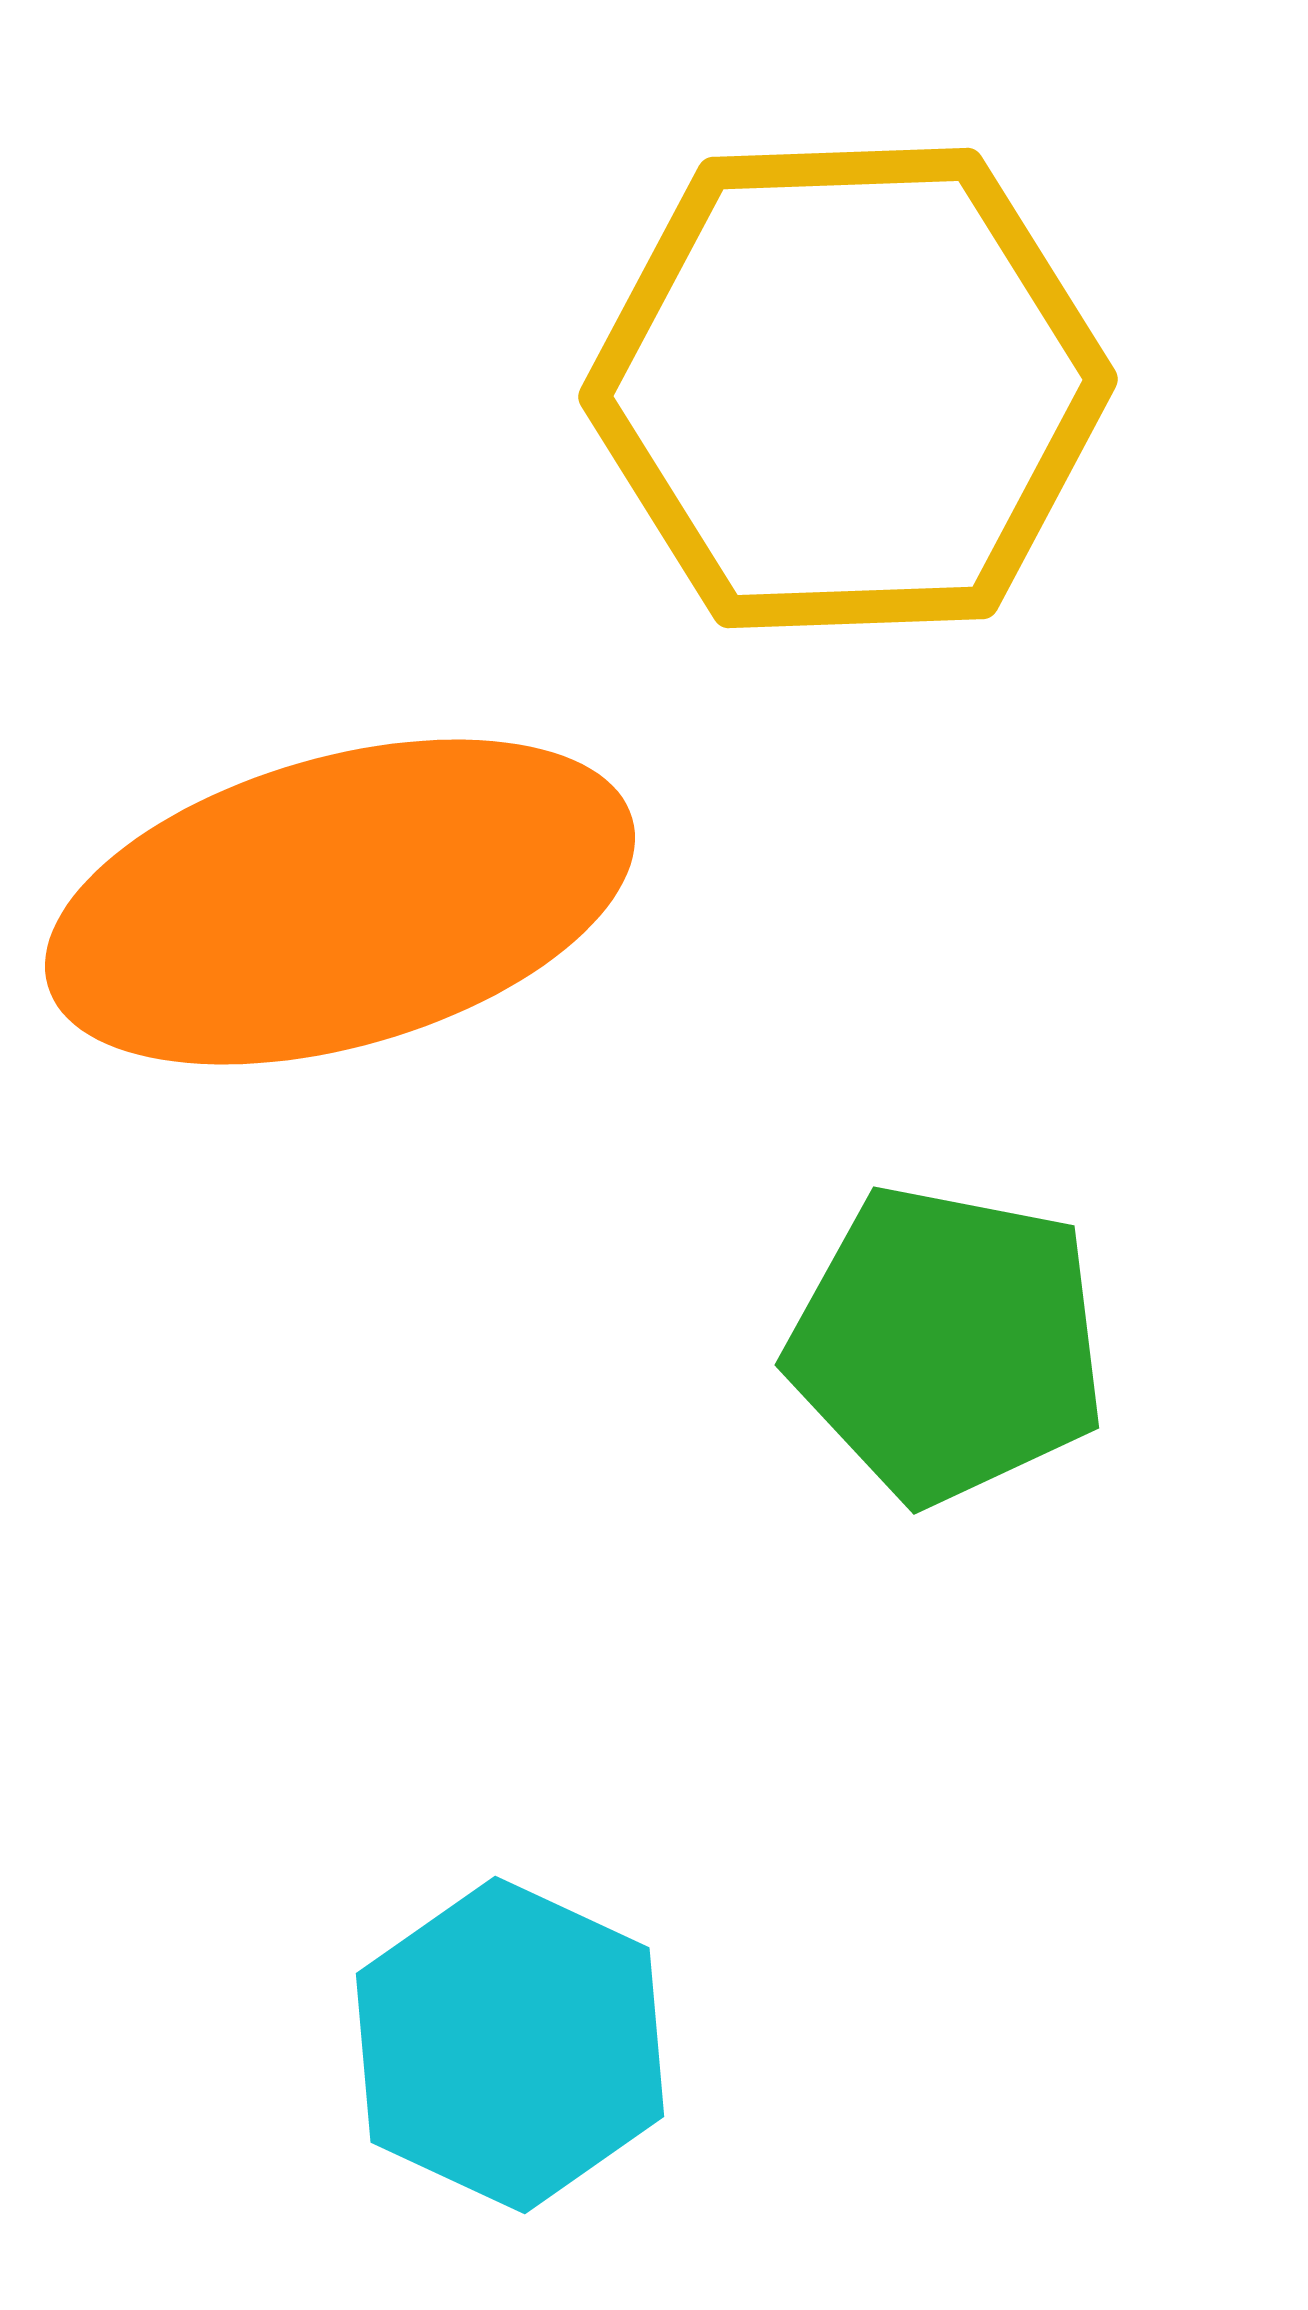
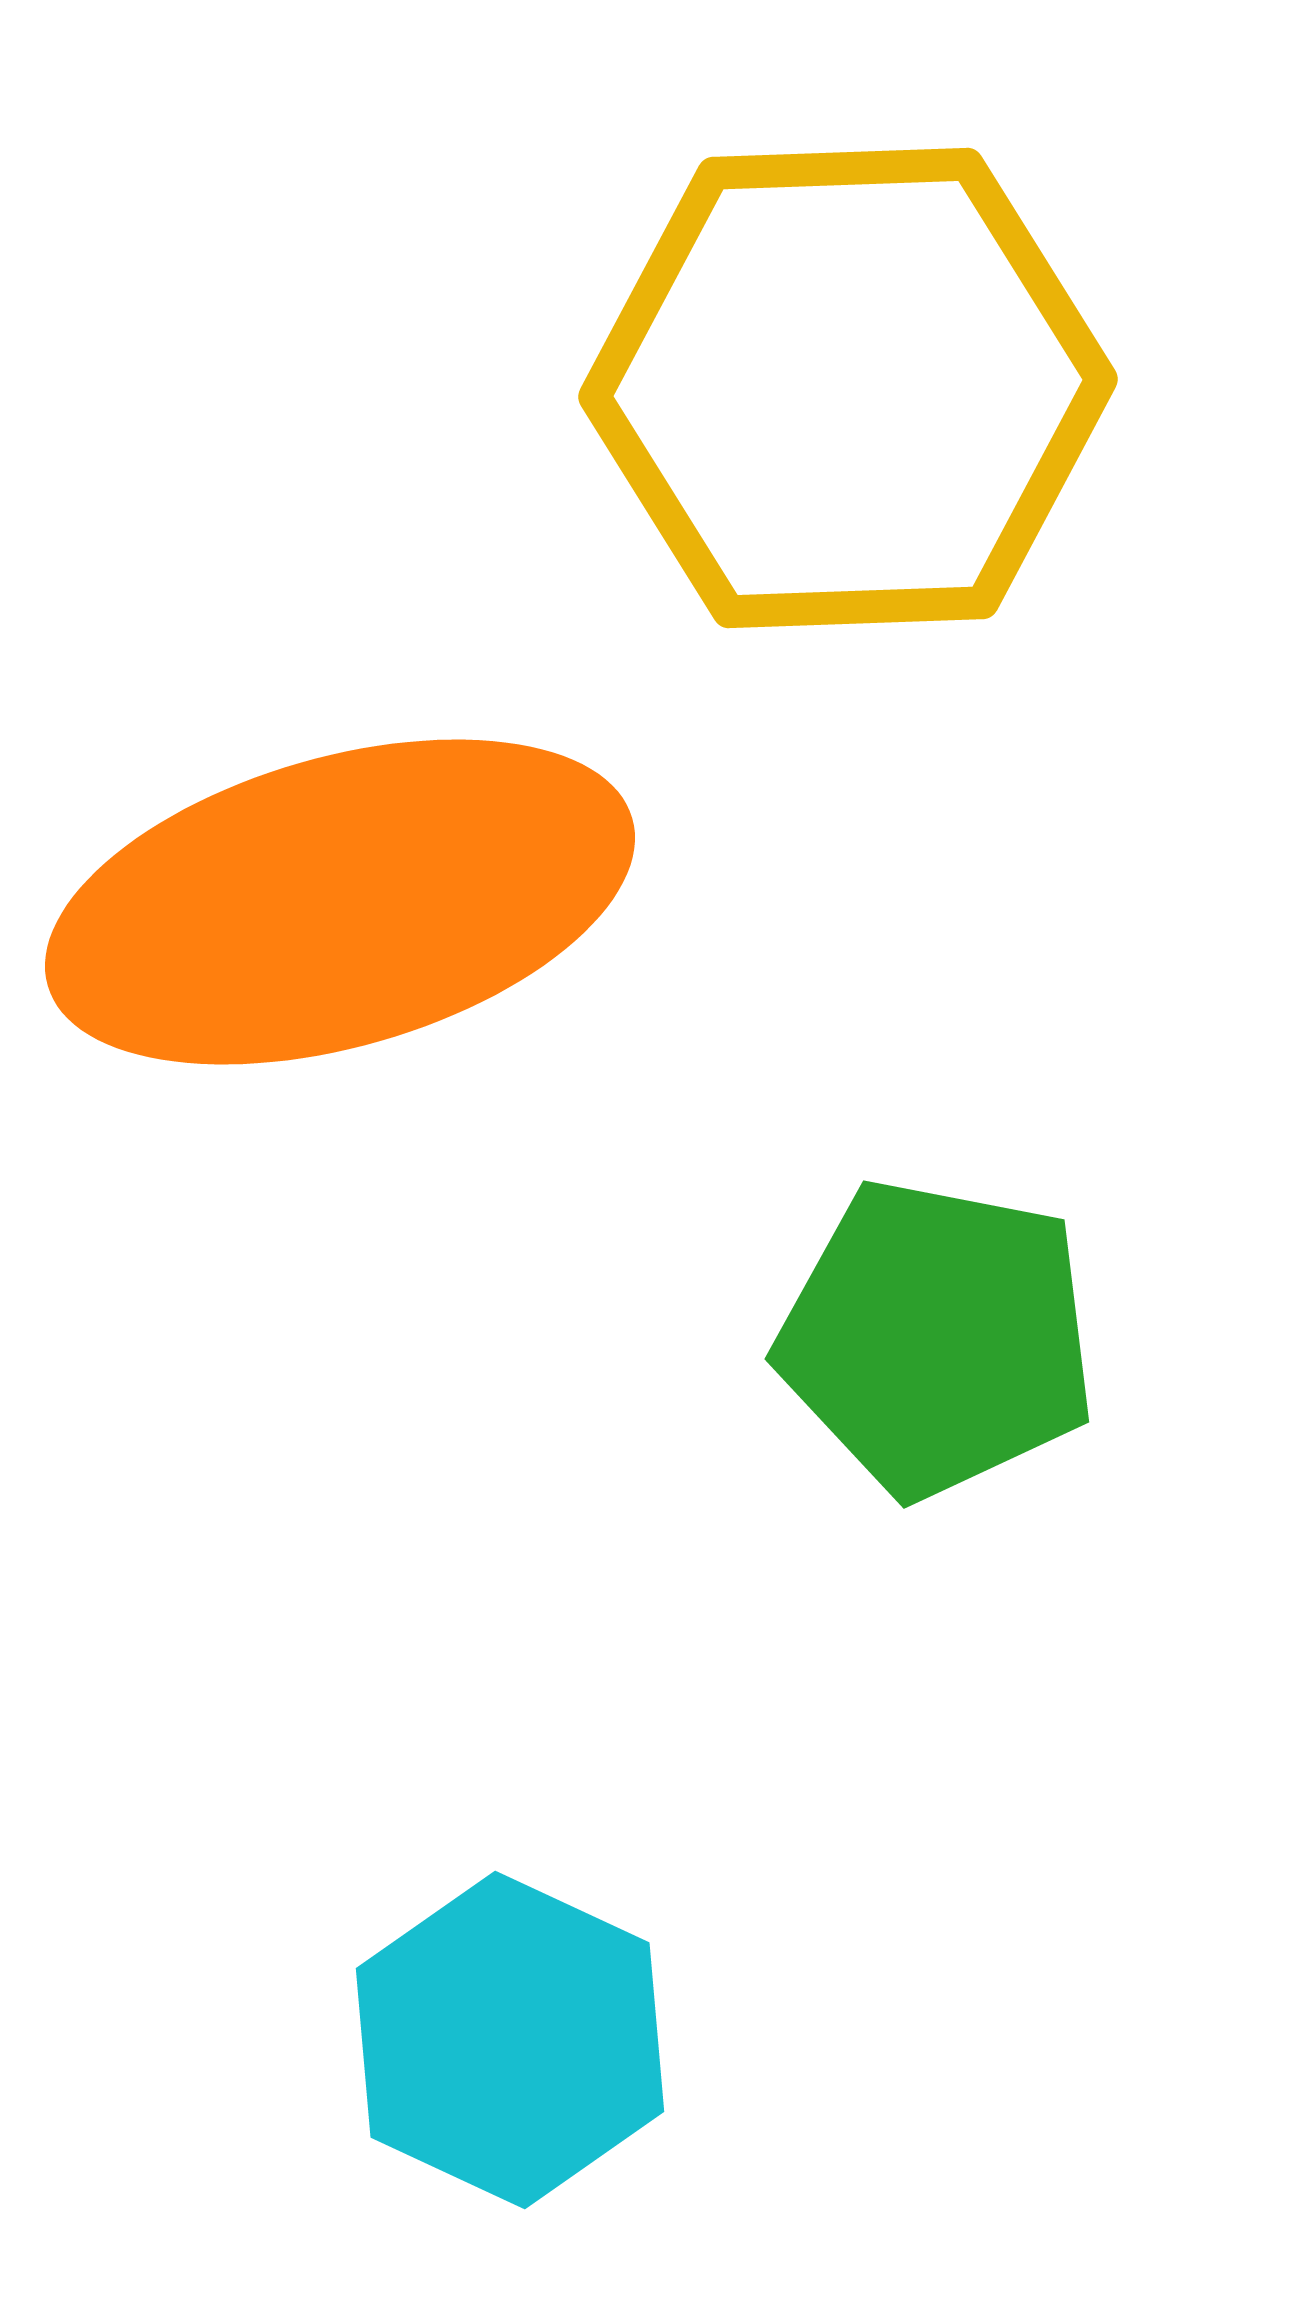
green pentagon: moved 10 px left, 6 px up
cyan hexagon: moved 5 px up
